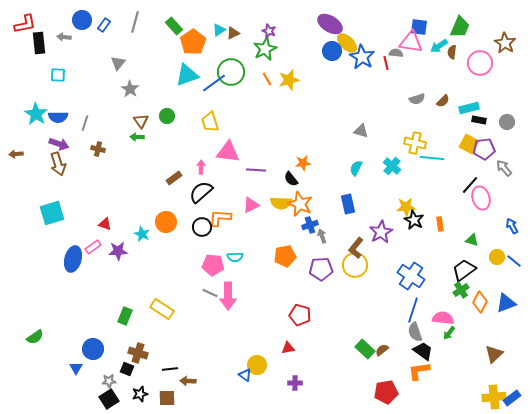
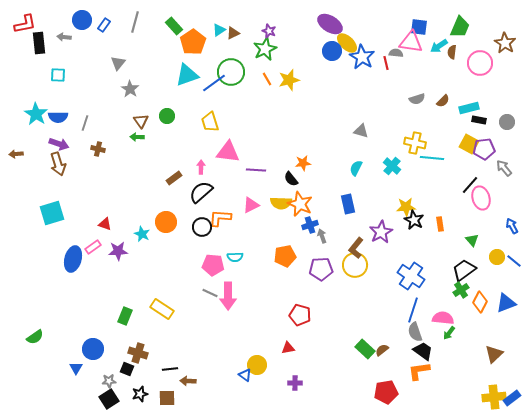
green triangle at (472, 240): rotated 32 degrees clockwise
